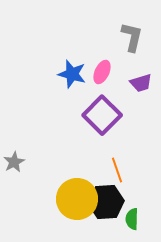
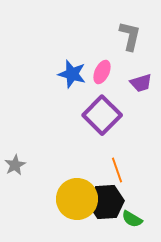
gray L-shape: moved 2 px left, 1 px up
gray star: moved 1 px right, 3 px down
green semicircle: rotated 60 degrees counterclockwise
